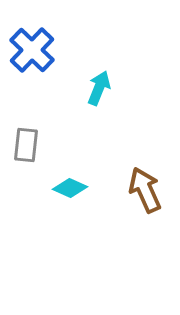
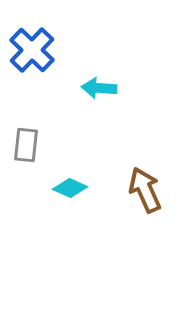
cyan arrow: rotated 108 degrees counterclockwise
